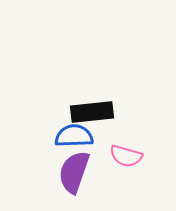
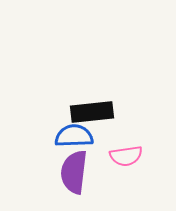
pink semicircle: rotated 24 degrees counterclockwise
purple semicircle: rotated 12 degrees counterclockwise
